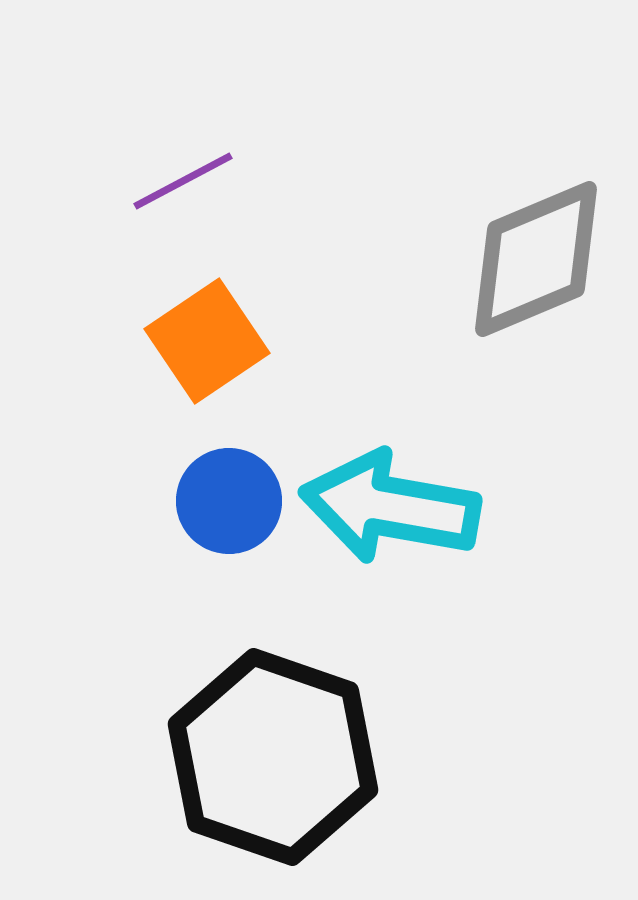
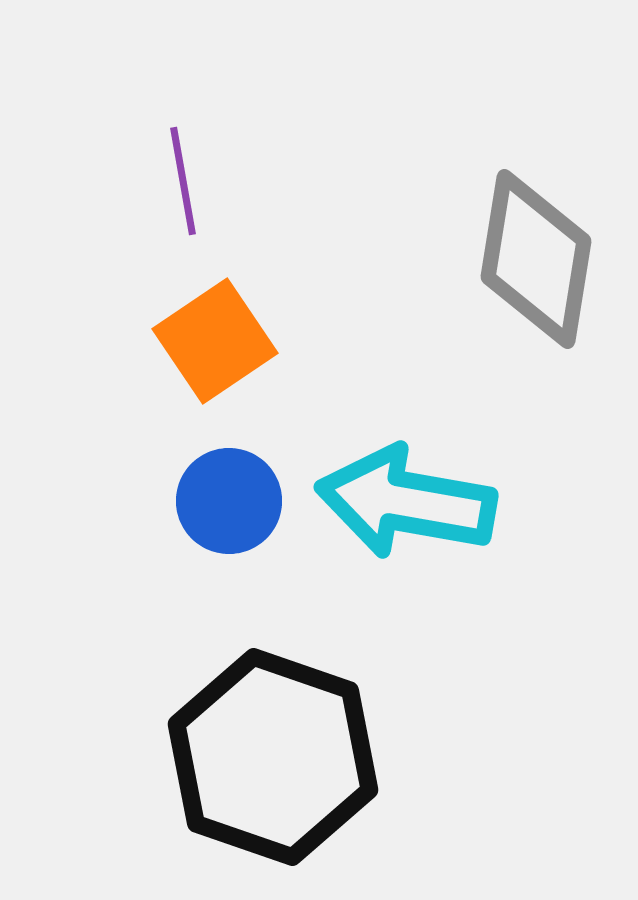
purple line: rotated 72 degrees counterclockwise
gray diamond: rotated 58 degrees counterclockwise
orange square: moved 8 px right
cyan arrow: moved 16 px right, 5 px up
